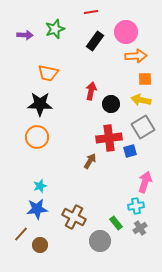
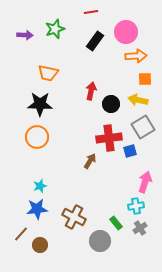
yellow arrow: moved 3 px left
